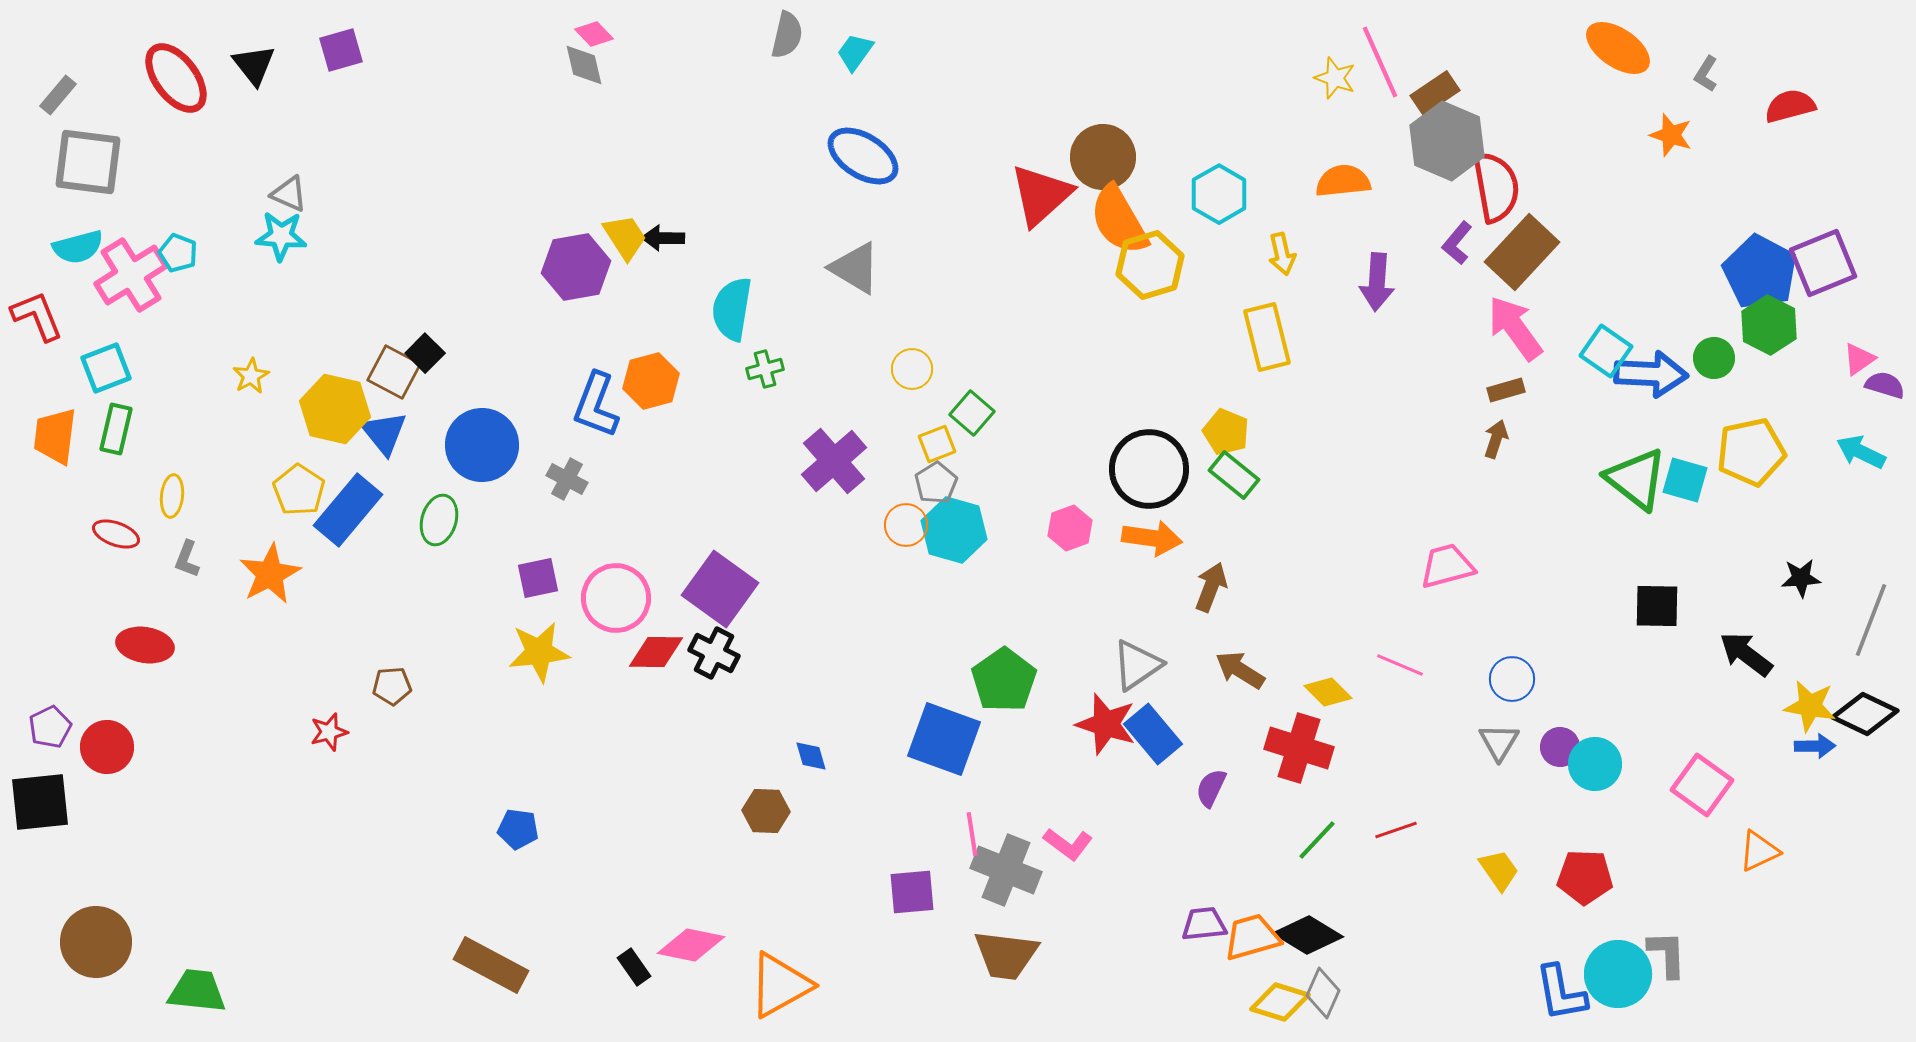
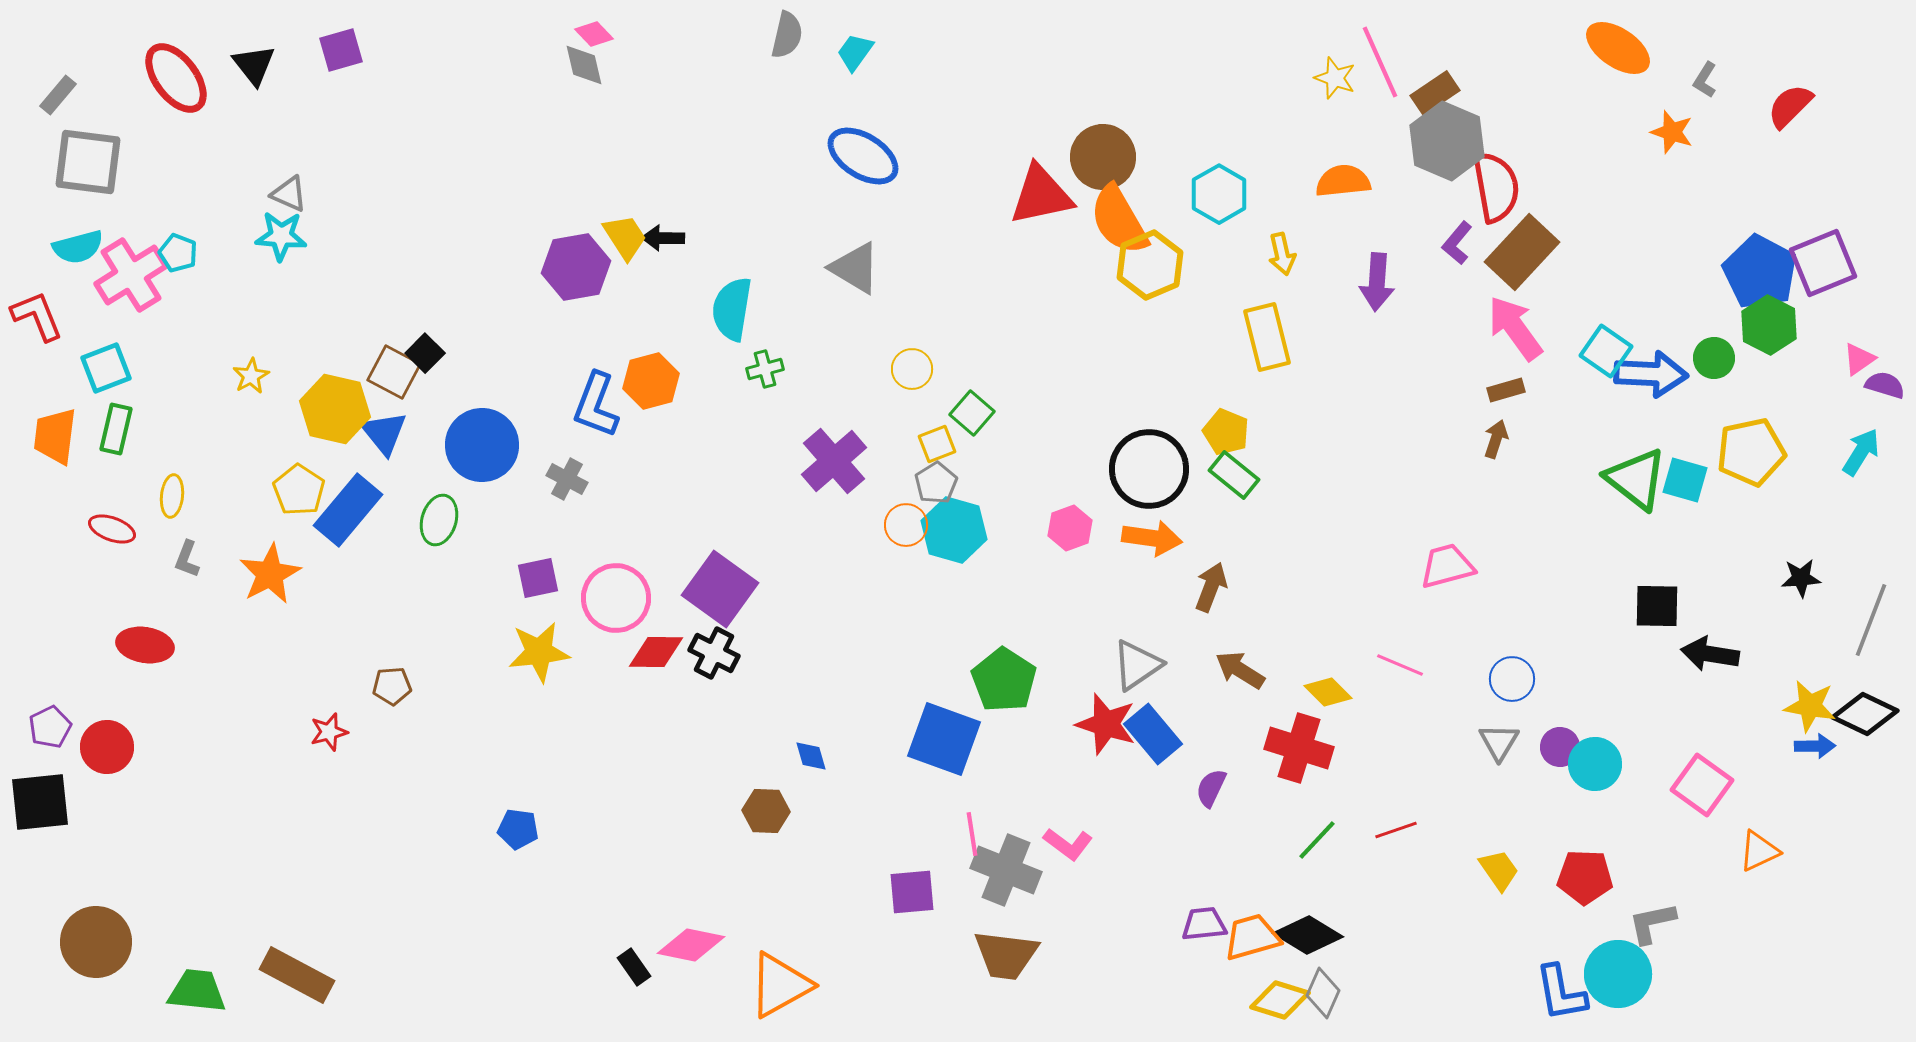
gray L-shape at (1706, 74): moved 1 px left, 6 px down
red semicircle at (1790, 106): rotated 30 degrees counterclockwise
orange star at (1671, 135): moved 1 px right, 3 px up
red triangle at (1041, 195): rotated 30 degrees clockwise
yellow hexagon at (1150, 265): rotated 6 degrees counterclockwise
cyan arrow at (1861, 452): rotated 96 degrees clockwise
red ellipse at (116, 534): moved 4 px left, 5 px up
black arrow at (1746, 654): moved 36 px left; rotated 28 degrees counterclockwise
green pentagon at (1004, 680): rotated 4 degrees counterclockwise
gray L-shape at (1667, 954): moved 15 px left, 31 px up; rotated 100 degrees counterclockwise
brown rectangle at (491, 965): moved 194 px left, 10 px down
yellow diamond at (1280, 1002): moved 2 px up
